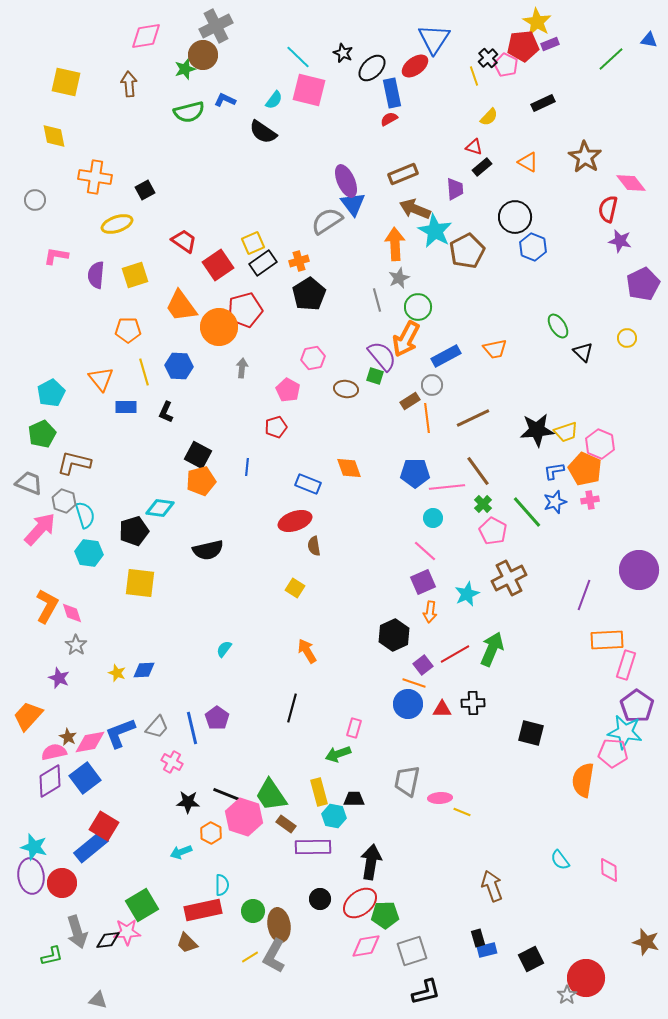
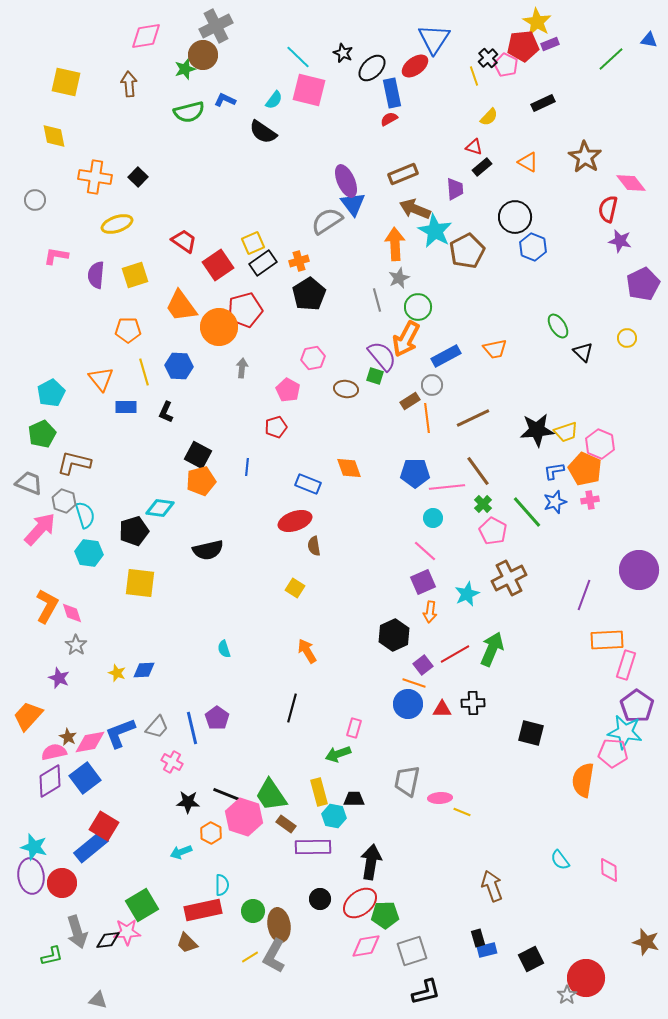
black square at (145, 190): moved 7 px left, 13 px up; rotated 18 degrees counterclockwise
cyan semicircle at (224, 649): rotated 54 degrees counterclockwise
